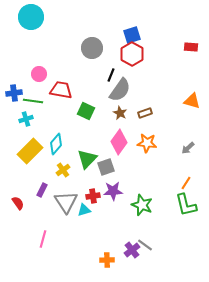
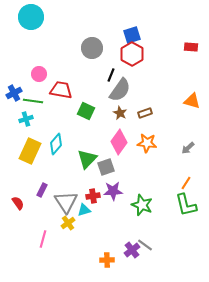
blue cross: rotated 21 degrees counterclockwise
yellow rectangle: rotated 20 degrees counterclockwise
yellow cross: moved 5 px right, 53 px down
